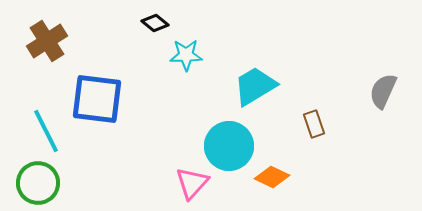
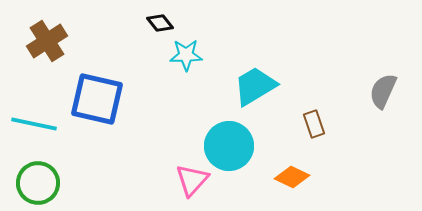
black diamond: moved 5 px right; rotated 12 degrees clockwise
blue square: rotated 6 degrees clockwise
cyan line: moved 12 px left, 7 px up; rotated 51 degrees counterclockwise
orange diamond: moved 20 px right
pink triangle: moved 3 px up
